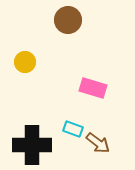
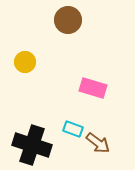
black cross: rotated 18 degrees clockwise
